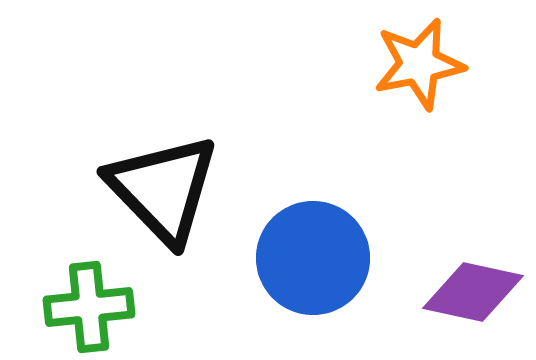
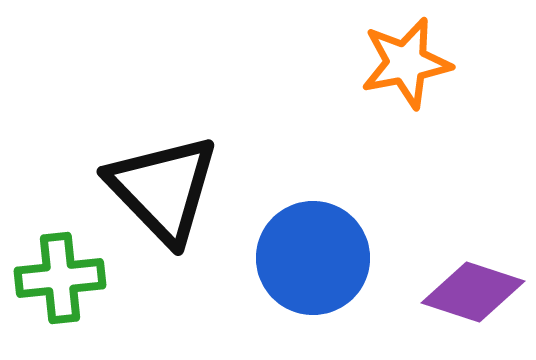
orange star: moved 13 px left, 1 px up
purple diamond: rotated 6 degrees clockwise
green cross: moved 29 px left, 29 px up
